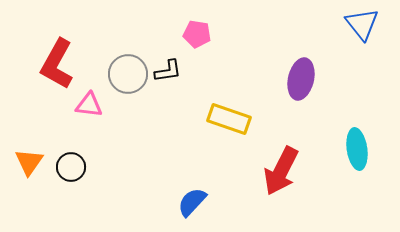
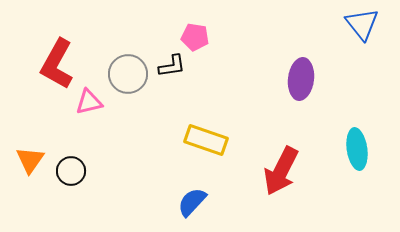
pink pentagon: moved 2 px left, 3 px down
black L-shape: moved 4 px right, 5 px up
purple ellipse: rotated 6 degrees counterclockwise
pink triangle: moved 3 px up; rotated 20 degrees counterclockwise
yellow rectangle: moved 23 px left, 21 px down
orange triangle: moved 1 px right, 2 px up
black circle: moved 4 px down
